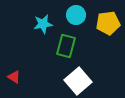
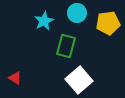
cyan circle: moved 1 px right, 2 px up
cyan star: moved 1 px right, 3 px up; rotated 18 degrees counterclockwise
red triangle: moved 1 px right, 1 px down
white square: moved 1 px right, 1 px up
